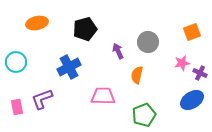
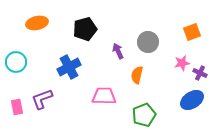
pink trapezoid: moved 1 px right
